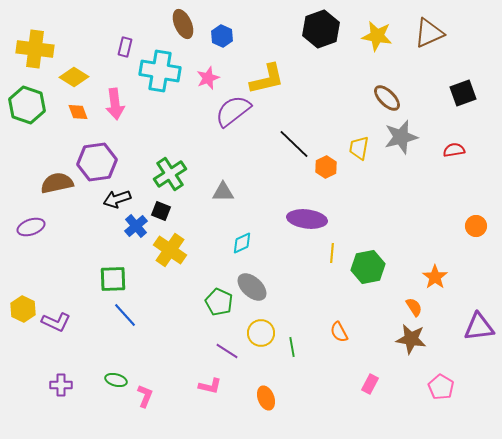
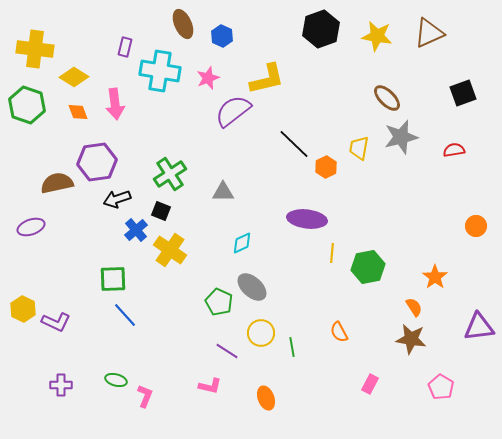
blue cross at (136, 226): moved 4 px down
